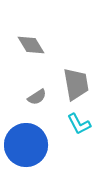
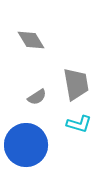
gray diamond: moved 5 px up
cyan L-shape: rotated 45 degrees counterclockwise
